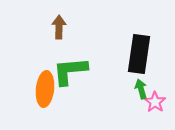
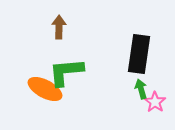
green L-shape: moved 4 px left, 1 px down
orange ellipse: rotated 68 degrees counterclockwise
